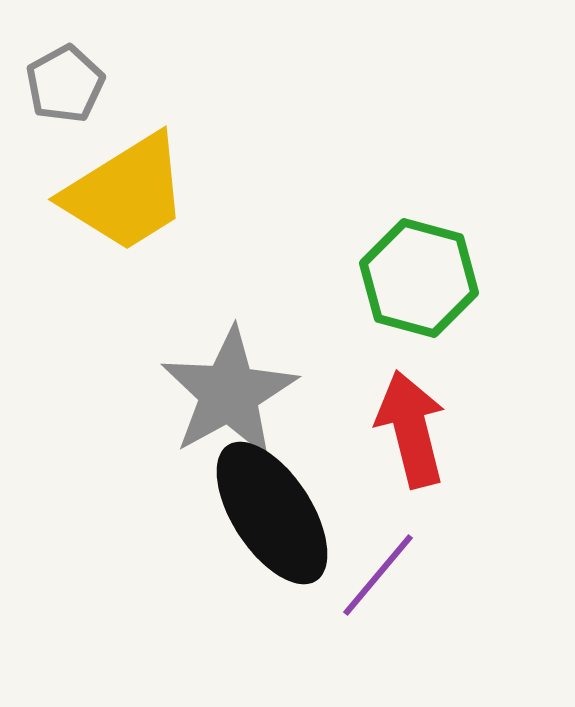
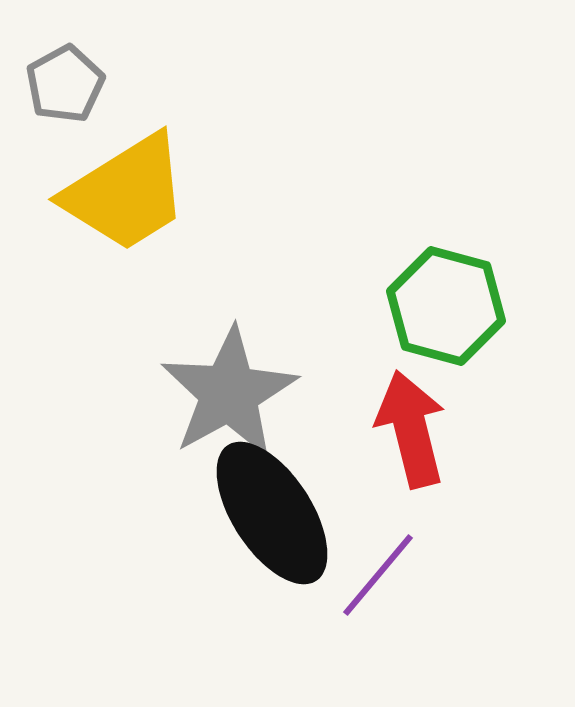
green hexagon: moved 27 px right, 28 px down
